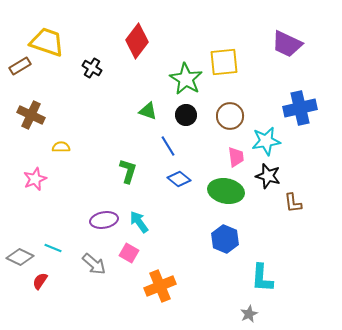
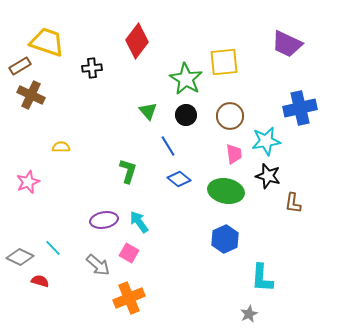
black cross: rotated 36 degrees counterclockwise
green triangle: rotated 30 degrees clockwise
brown cross: moved 20 px up
pink trapezoid: moved 2 px left, 3 px up
pink star: moved 7 px left, 3 px down
brown L-shape: rotated 15 degrees clockwise
blue hexagon: rotated 12 degrees clockwise
cyan line: rotated 24 degrees clockwise
gray arrow: moved 4 px right, 1 px down
red semicircle: rotated 72 degrees clockwise
orange cross: moved 31 px left, 12 px down
